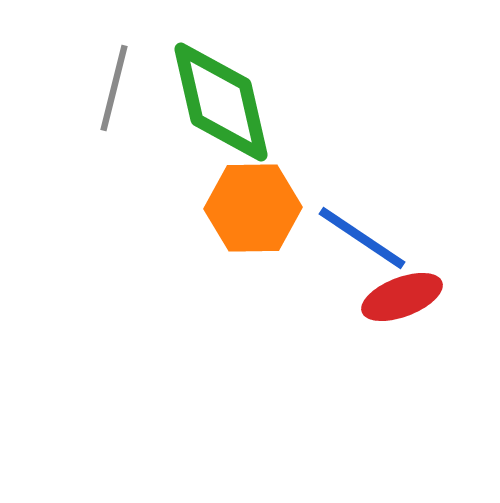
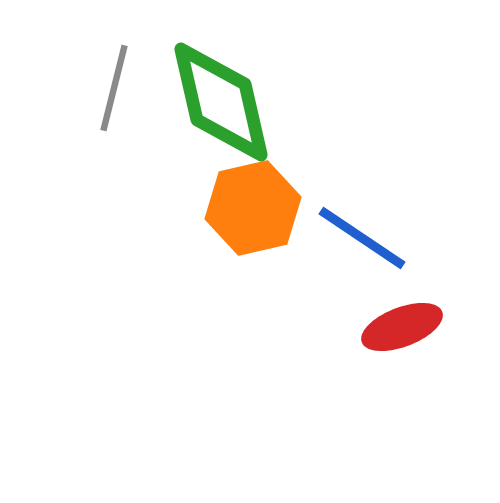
orange hexagon: rotated 12 degrees counterclockwise
red ellipse: moved 30 px down
